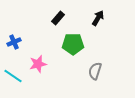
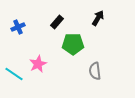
black rectangle: moved 1 px left, 4 px down
blue cross: moved 4 px right, 15 px up
pink star: rotated 12 degrees counterclockwise
gray semicircle: rotated 24 degrees counterclockwise
cyan line: moved 1 px right, 2 px up
